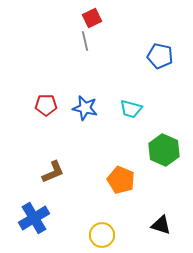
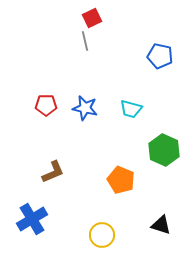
blue cross: moved 2 px left, 1 px down
